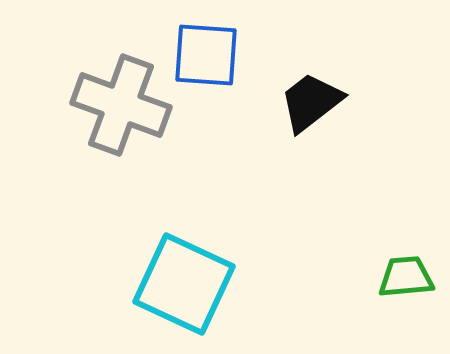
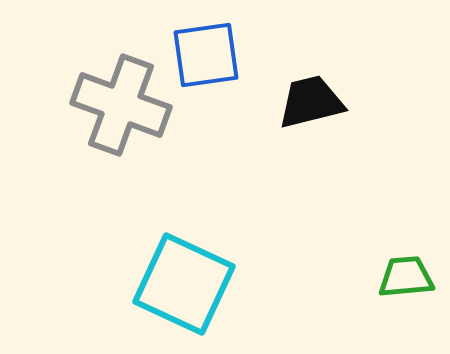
blue square: rotated 12 degrees counterclockwise
black trapezoid: rotated 24 degrees clockwise
